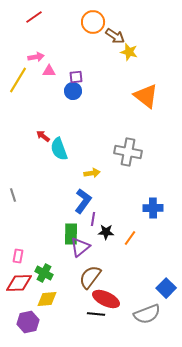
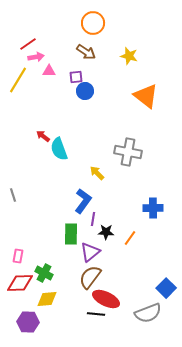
red line: moved 6 px left, 27 px down
orange circle: moved 1 px down
brown arrow: moved 29 px left, 16 px down
yellow star: moved 4 px down
blue circle: moved 12 px right
yellow arrow: moved 5 px right; rotated 126 degrees counterclockwise
purple triangle: moved 10 px right, 5 px down
red diamond: moved 1 px right
gray semicircle: moved 1 px right, 1 px up
purple hexagon: rotated 15 degrees clockwise
